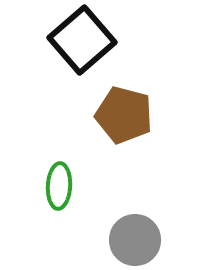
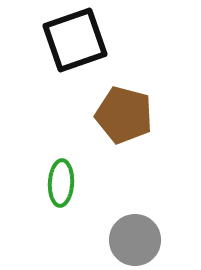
black square: moved 7 px left; rotated 22 degrees clockwise
green ellipse: moved 2 px right, 3 px up
